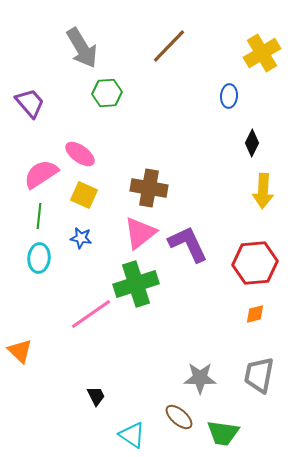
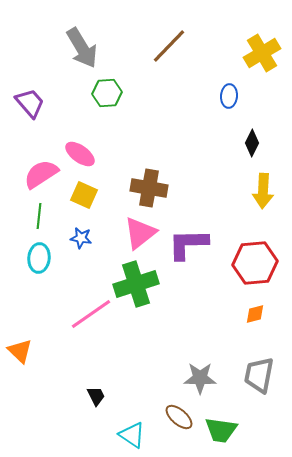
purple L-shape: rotated 66 degrees counterclockwise
green trapezoid: moved 2 px left, 3 px up
